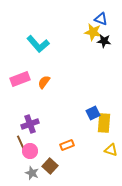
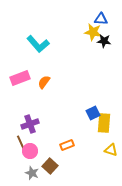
blue triangle: rotated 16 degrees counterclockwise
pink rectangle: moved 1 px up
